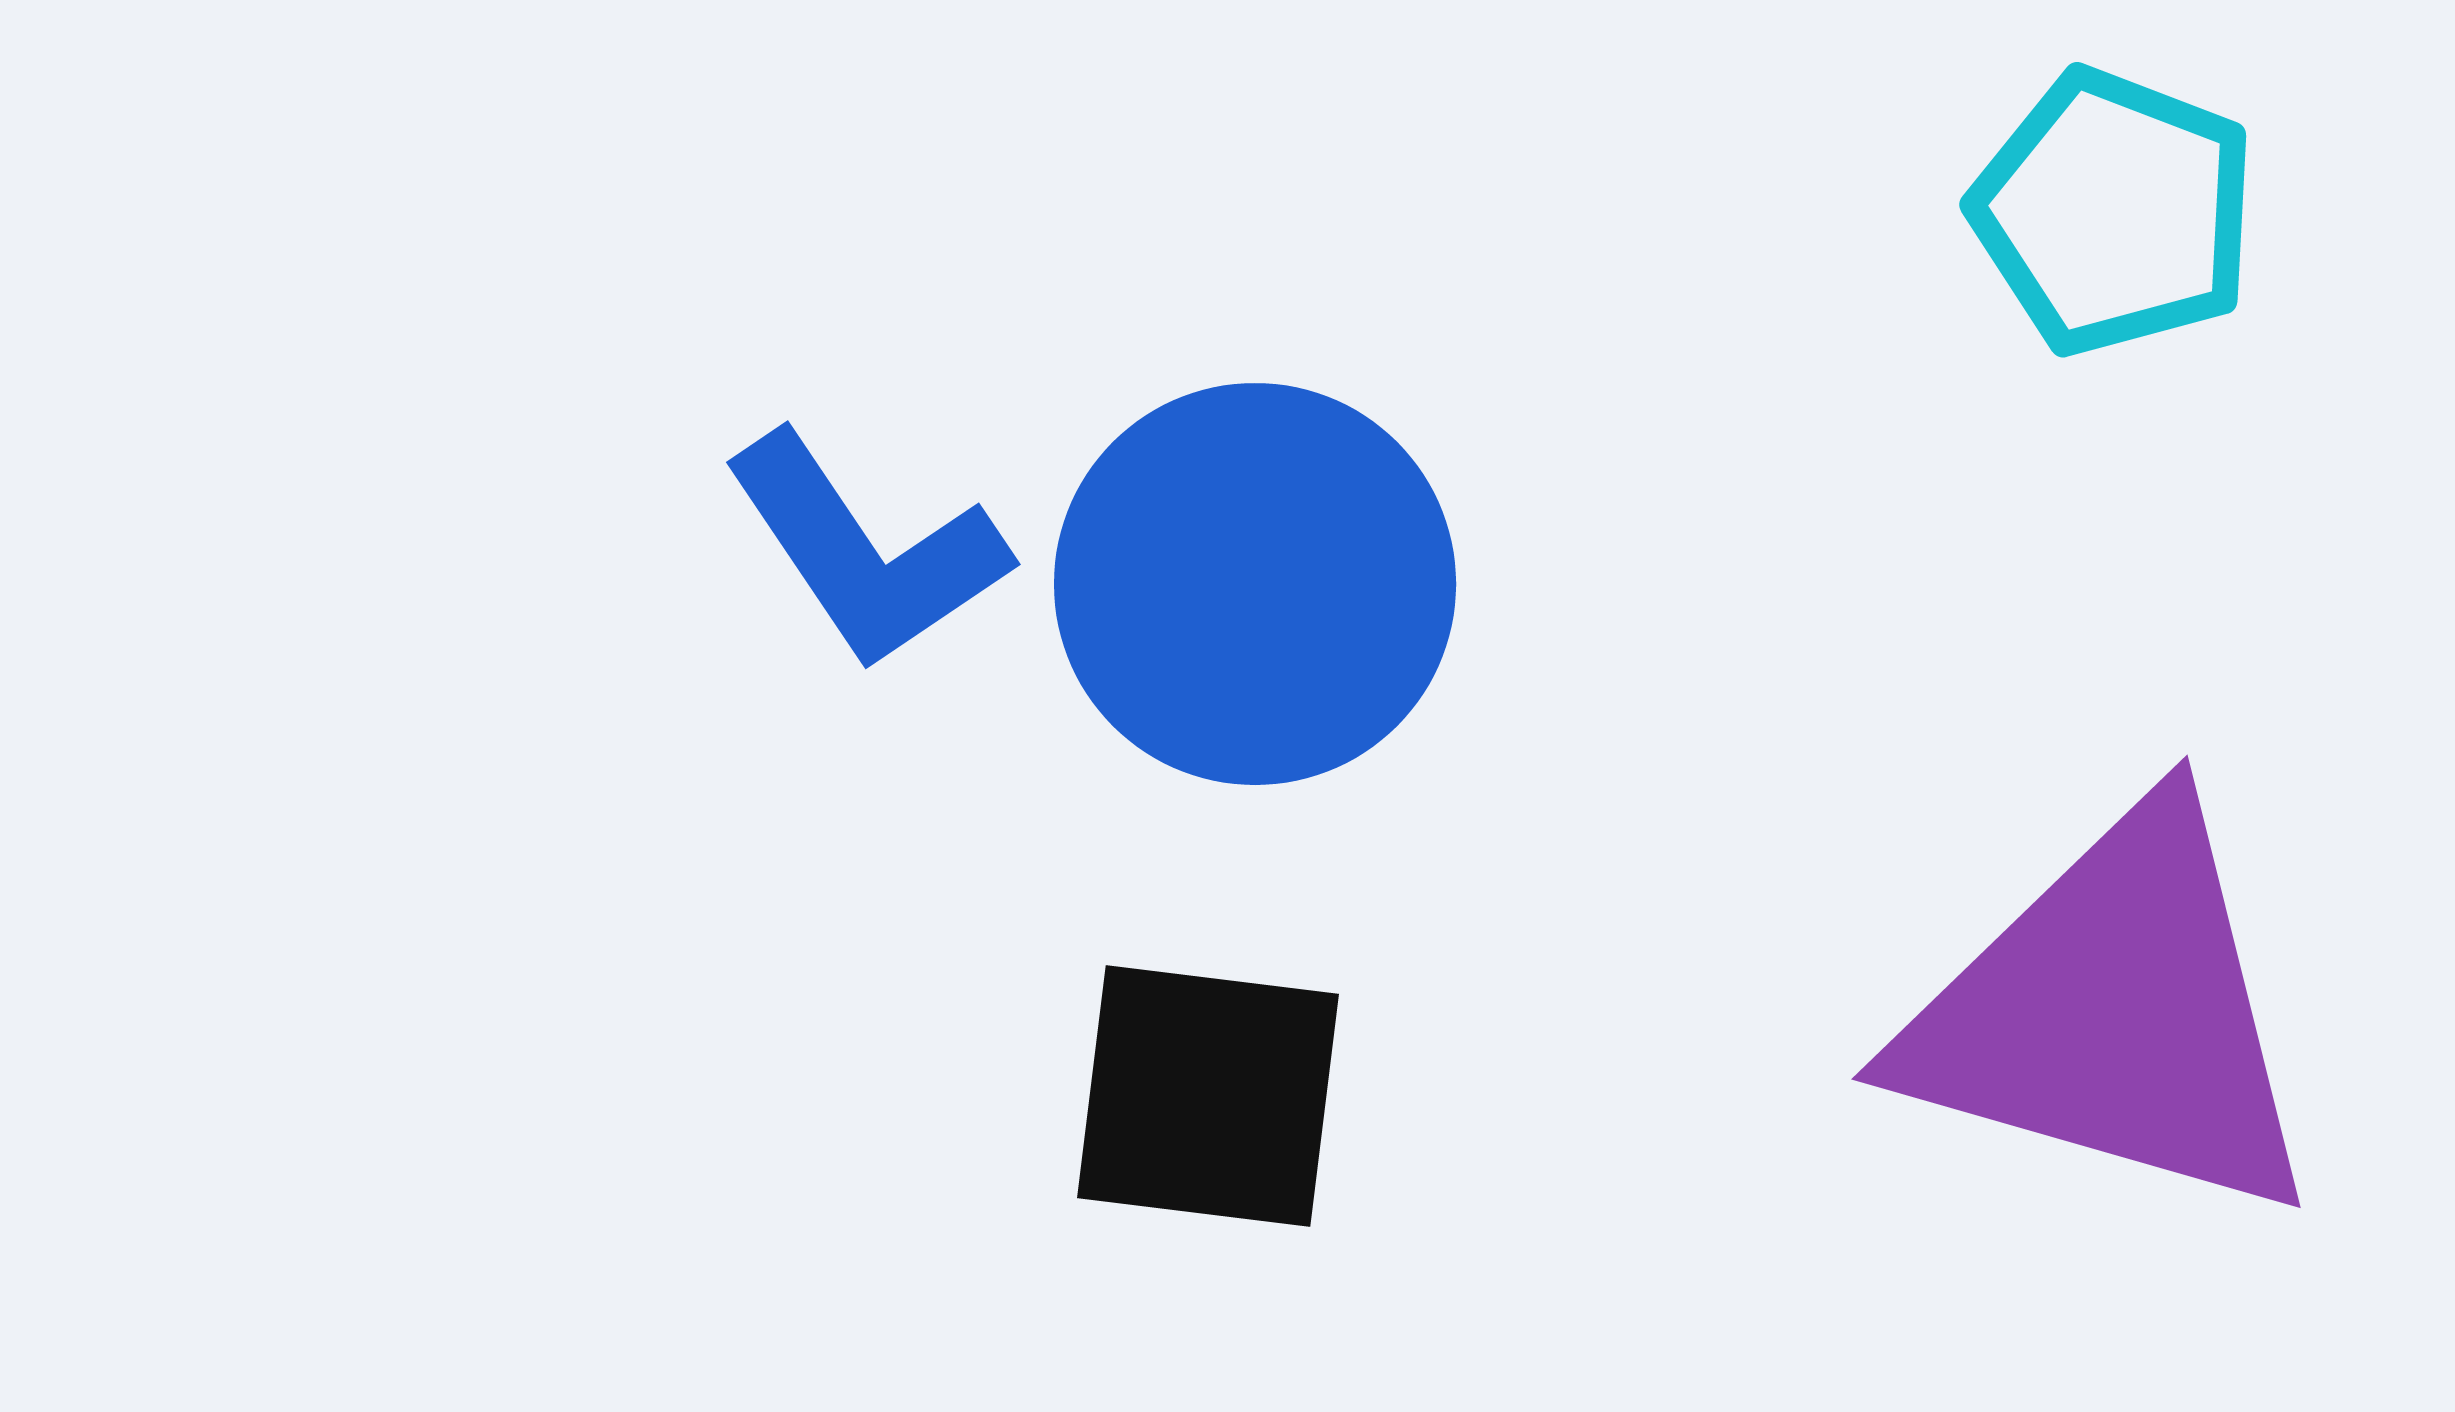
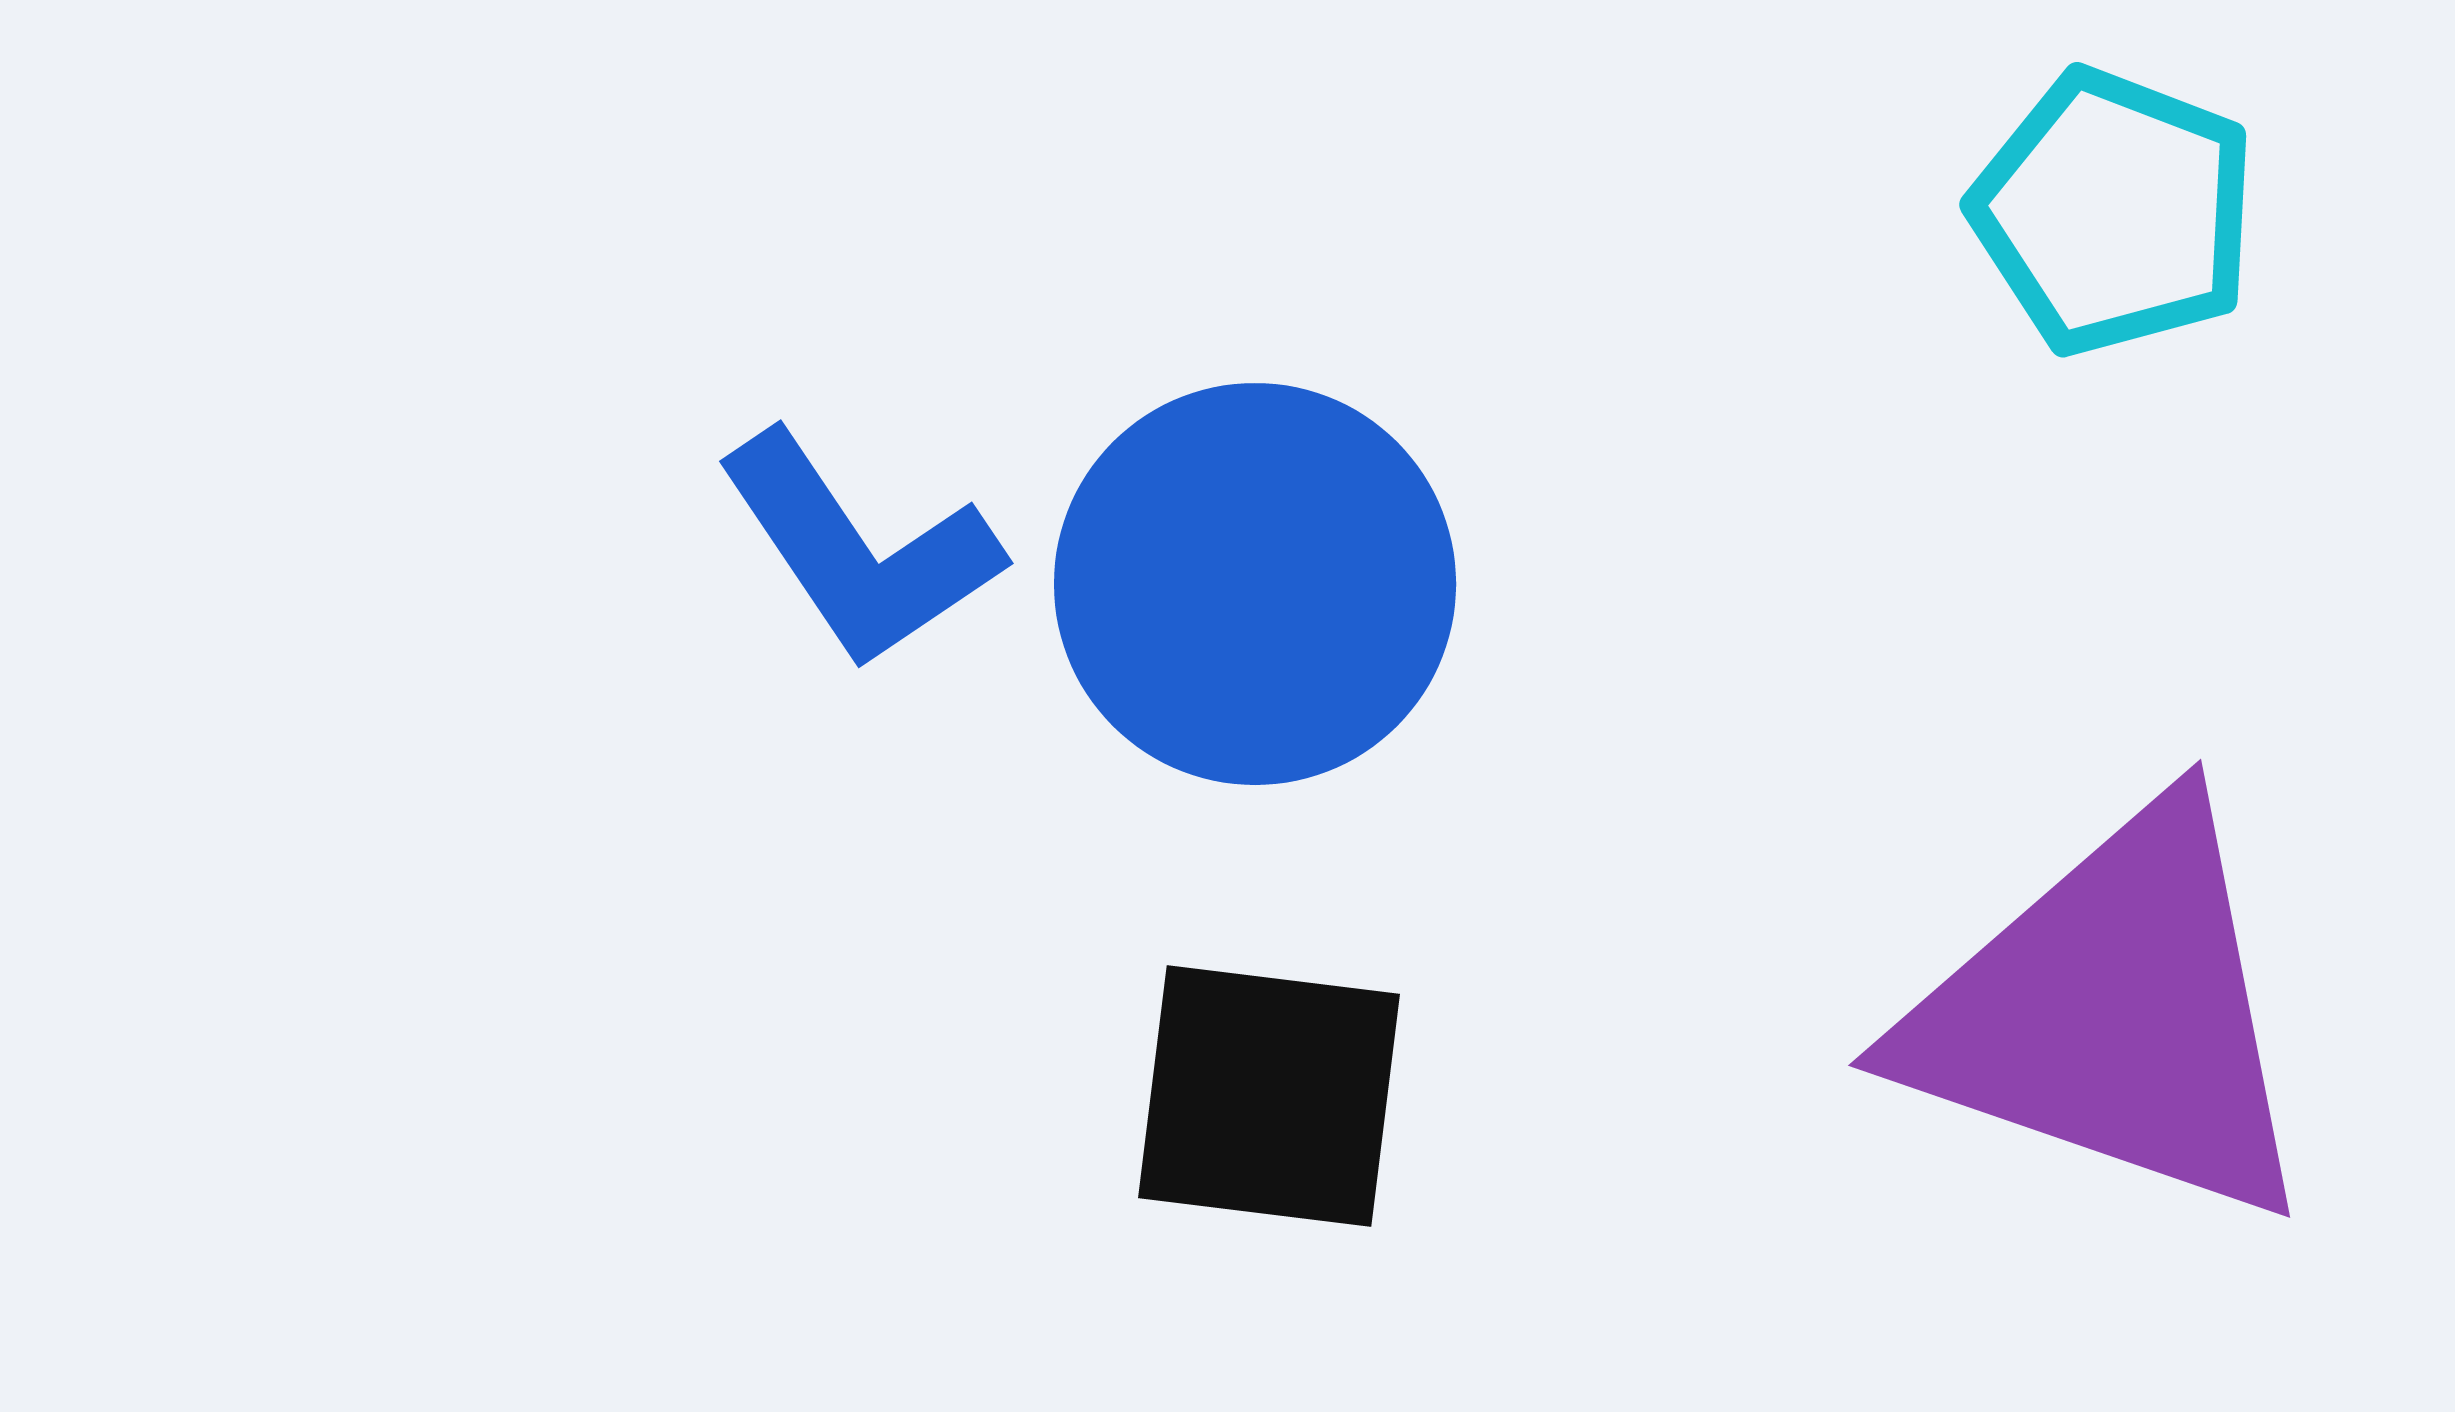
blue L-shape: moved 7 px left, 1 px up
purple triangle: rotated 3 degrees clockwise
black square: moved 61 px right
